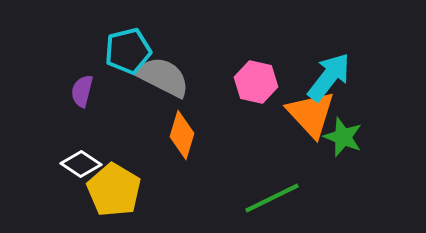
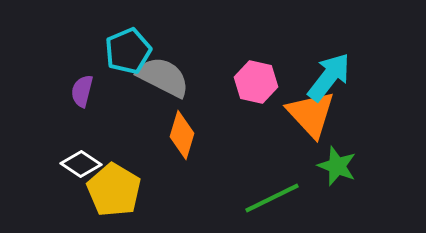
cyan pentagon: rotated 9 degrees counterclockwise
green star: moved 6 px left, 29 px down
